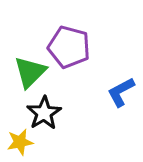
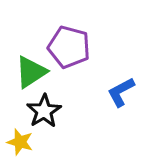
green triangle: moved 1 px right; rotated 12 degrees clockwise
black star: moved 2 px up
yellow star: rotated 28 degrees clockwise
